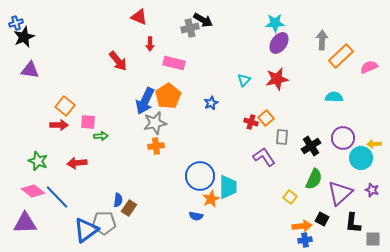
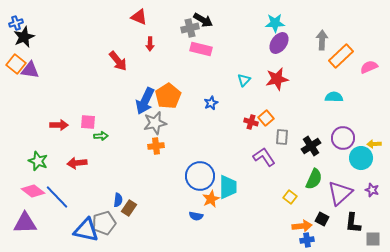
pink rectangle at (174, 63): moved 27 px right, 14 px up
orange square at (65, 106): moved 49 px left, 42 px up
gray pentagon at (104, 223): rotated 15 degrees counterclockwise
blue triangle at (86, 230): rotated 48 degrees clockwise
blue cross at (305, 240): moved 2 px right
